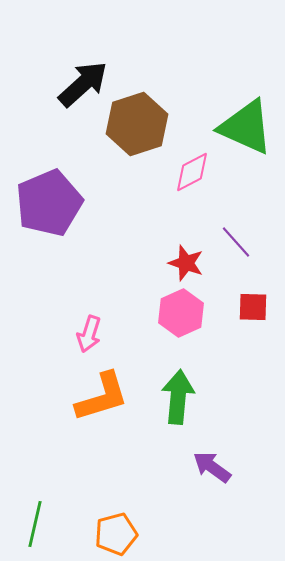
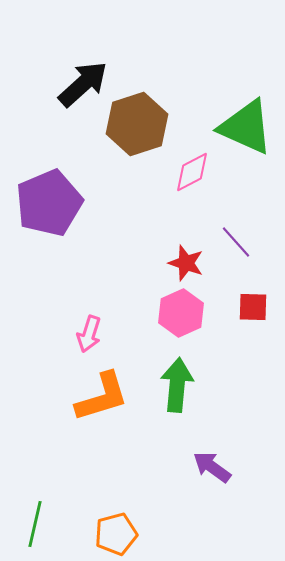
green arrow: moved 1 px left, 12 px up
